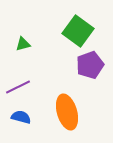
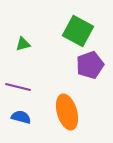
green square: rotated 8 degrees counterclockwise
purple line: rotated 40 degrees clockwise
